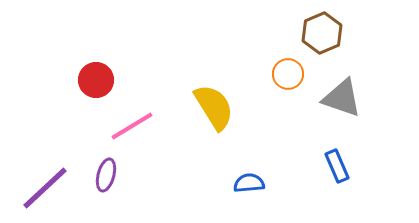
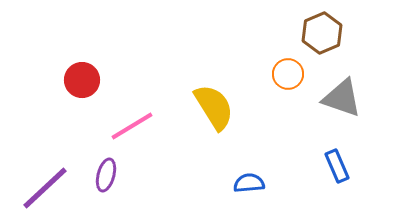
red circle: moved 14 px left
